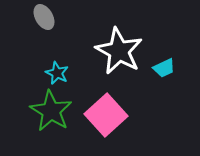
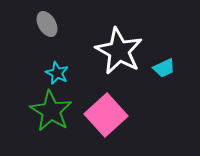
gray ellipse: moved 3 px right, 7 px down
